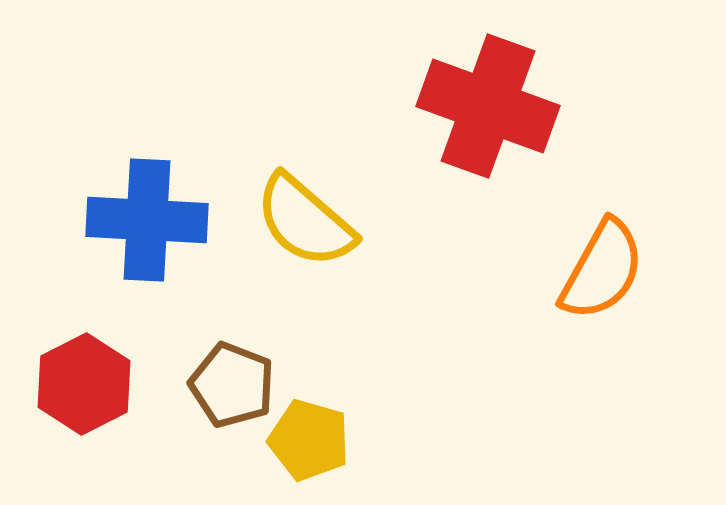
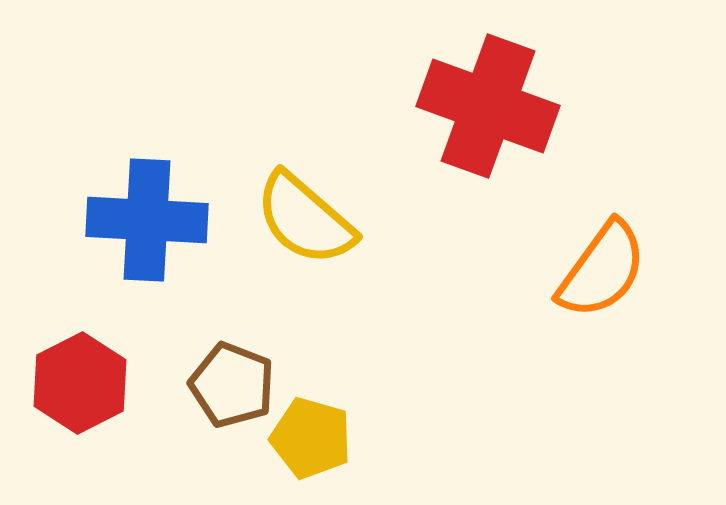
yellow semicircle: moved 2 px up
orange semicircle: rotated 7 degrees clockwise
red hexagon: moved 4 px left, 1 px up
yellow pentagon: moved 2 px right, 2 px up
